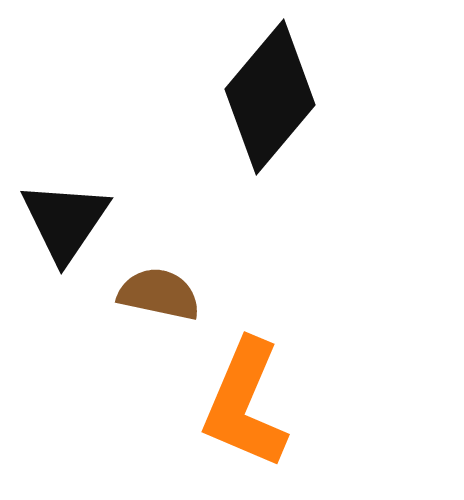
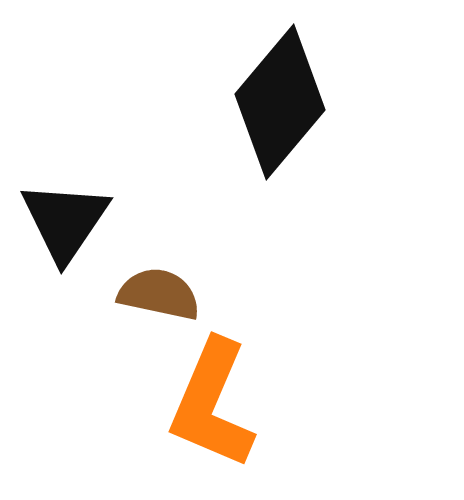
black diamond: moved 10 px right, 5 px down
orange L-shape: moved 33 px left
